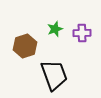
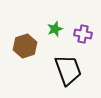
purple cross: moved 1 px right, 1 px down; rotated 12 degrees clockwise
black trapezoid: moved 14 px right, 5 px up
